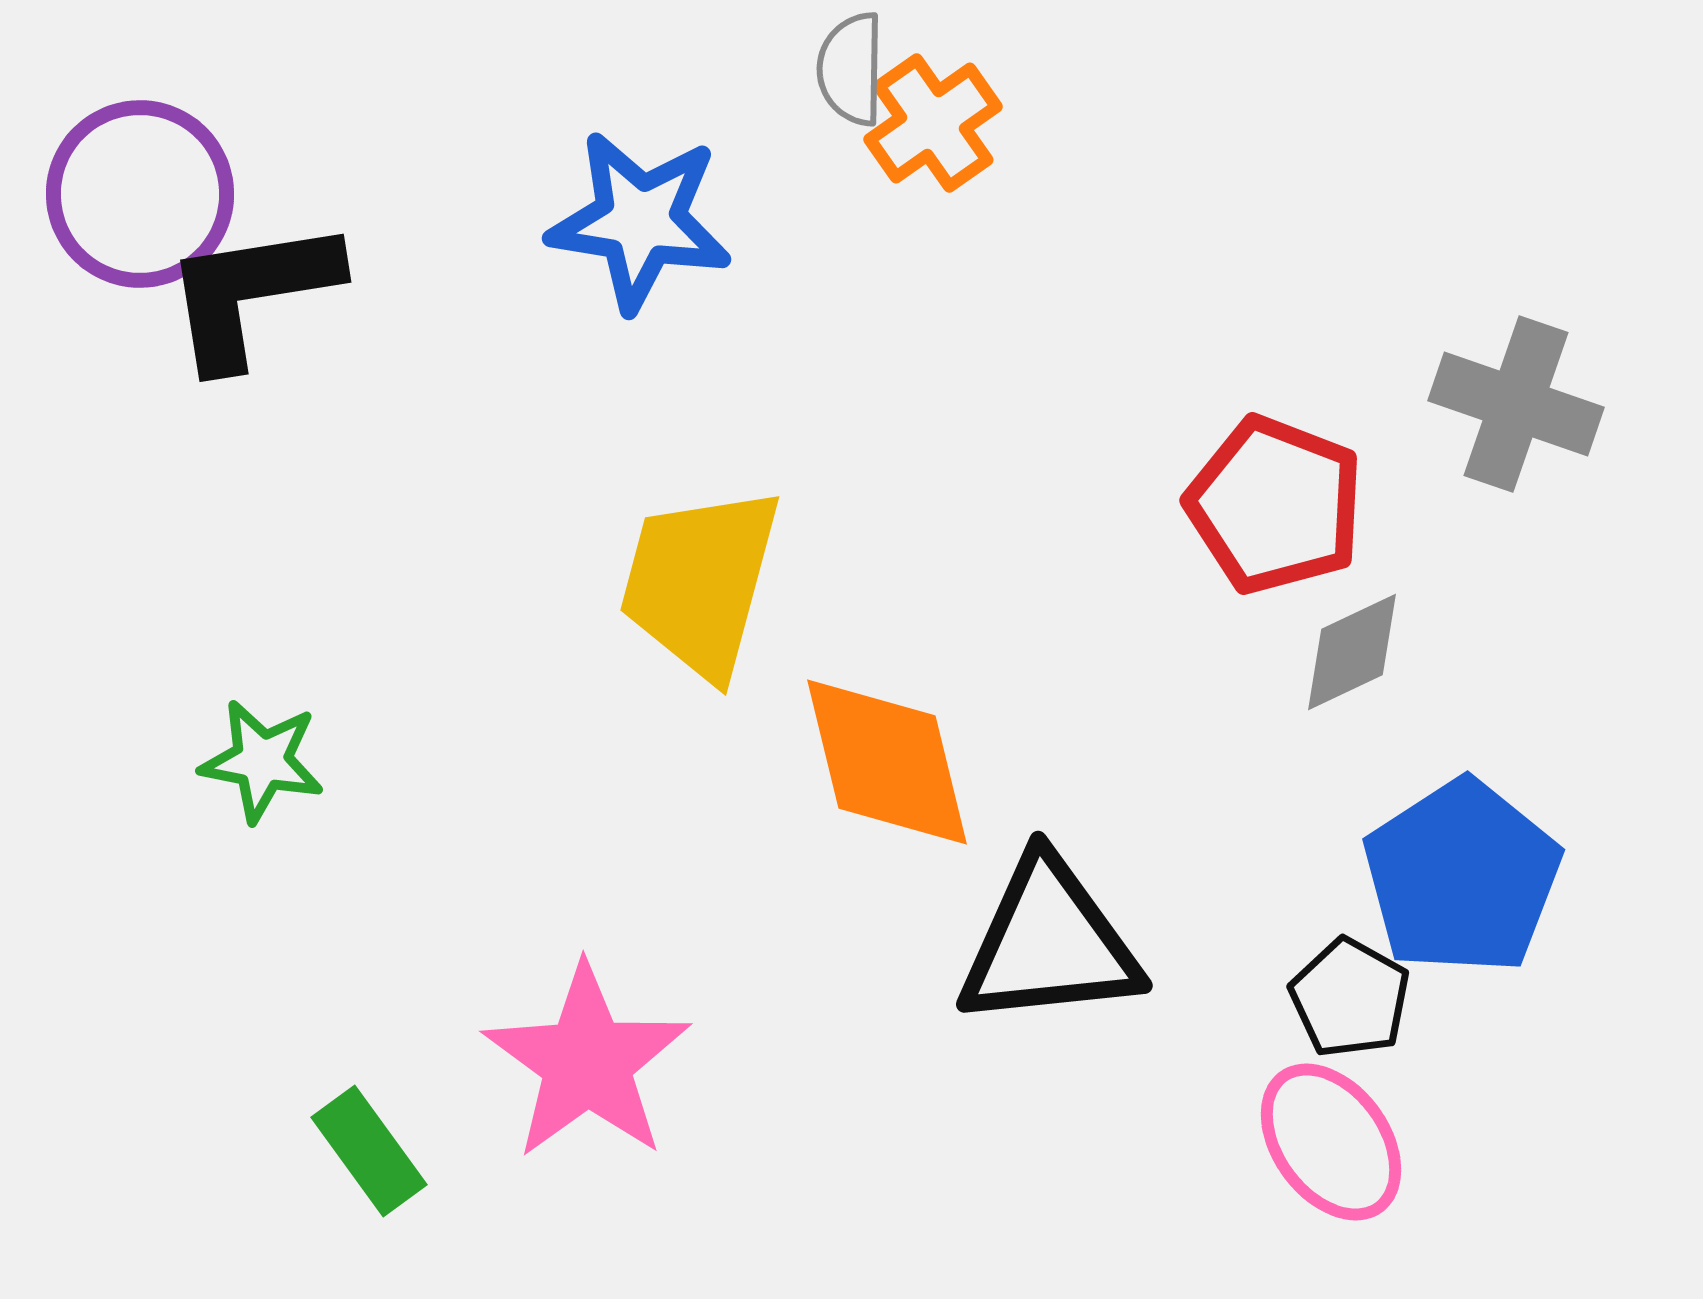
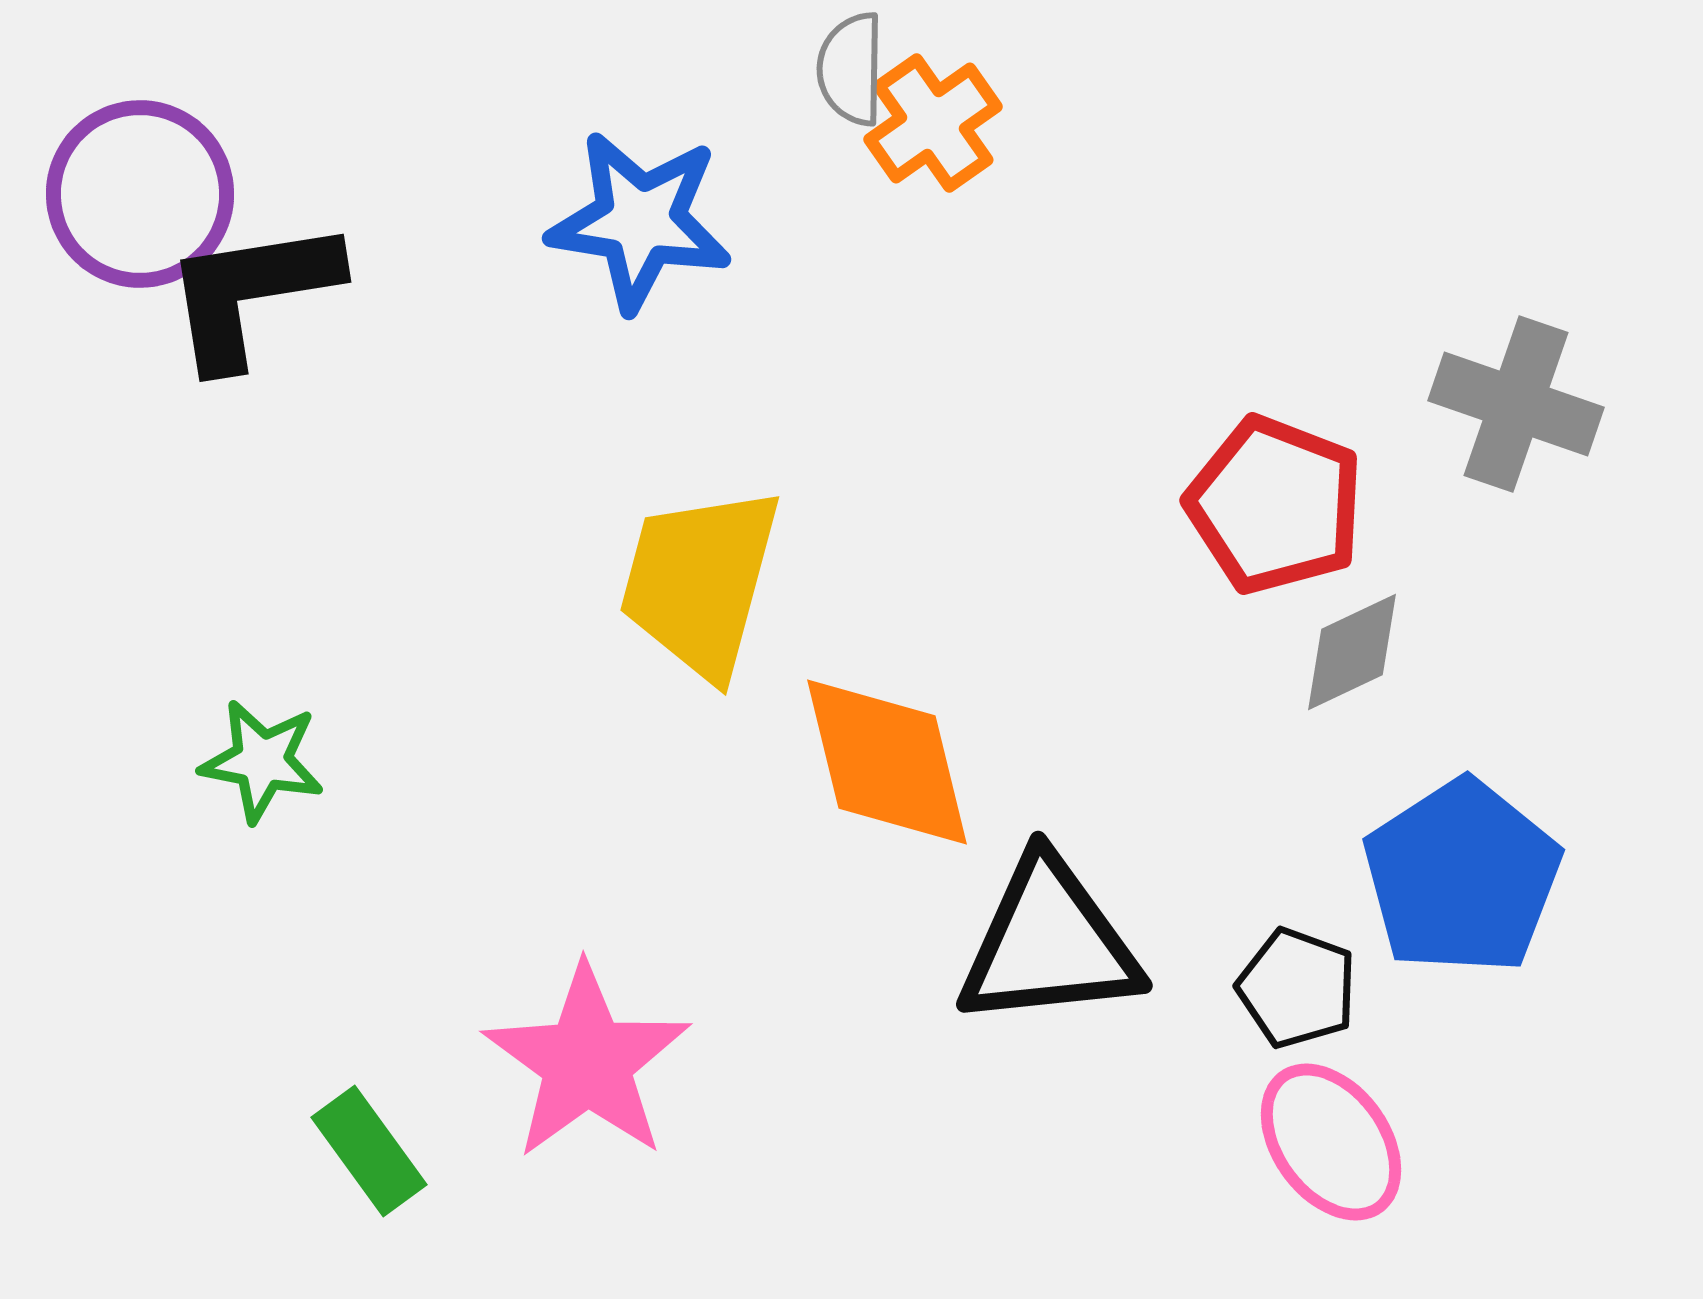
black pentagon: moved 53 px left, 10 px up; rotated 9 degrees counterclockwise
